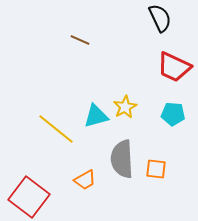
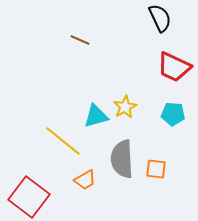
yellow line: moved 7 px right, 12 px down
